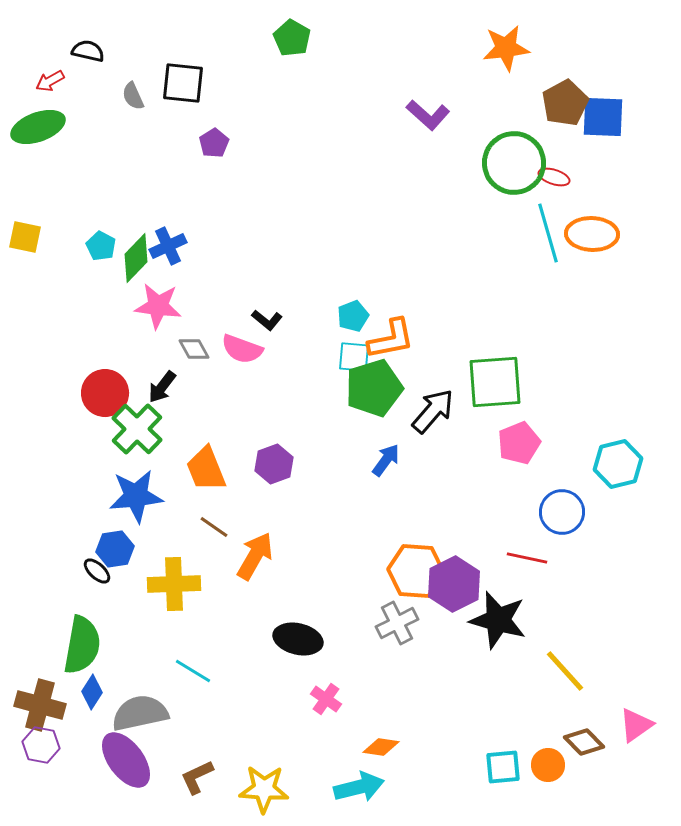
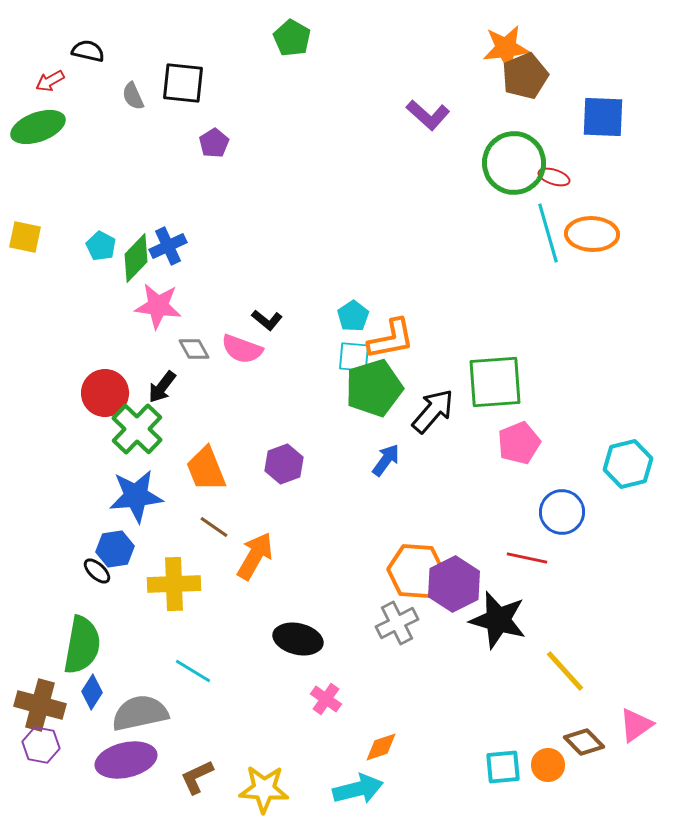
brown pentagon at (565, 103): moved 40 px left, 27 px up; rotated 6 degrees clockwise
cyan pentagon at (353, 316): rotated 12 degrees counterclockwise
purple hexagon at (274, 464): moved 10 px right
cyan hexagon at (618, 464): moved 10 px right
orange diamond at (381, 747): rotated 27 degrees counterclockwise
purple ellipse at (126, 760): rotated 66 degrees counterclockwise
cyan arrow at (359, 787): moved 1 px left, 2 px down
